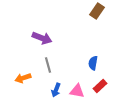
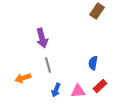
purple arrow: rotated 54 degrees clockwise
pink triangle: moved 1 px right; rotated 14 degrees counterclockwise
